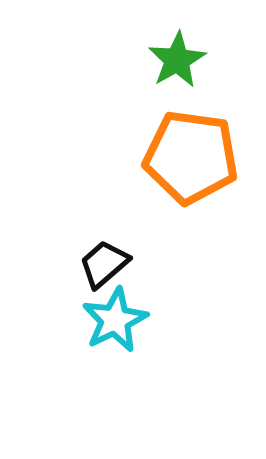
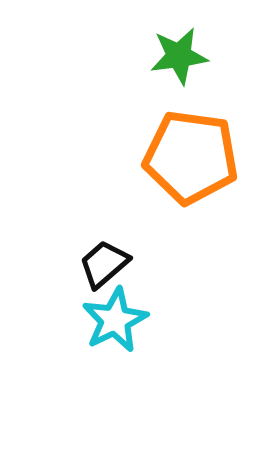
green star: moved 2 px right, 4 px up; rotated 22 degrees clockwise
